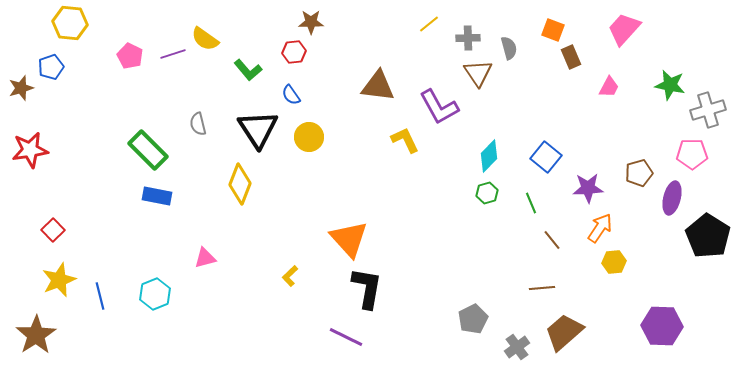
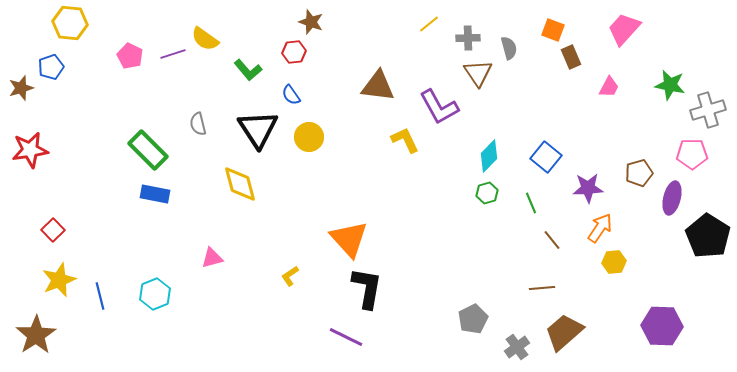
brown star at (311, 22): rotated 20 degrees clockwise
yellow diamond at (240, 184): rotated 36 degrees counterclockwise
blue rectangle at (157, 196): moved 2 px left, 2 px up
pink triangle at (205, 258): moved 7 px right
yellow L-shape at (290, 276): rotated 10 degrees clockwise
